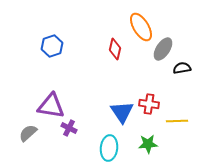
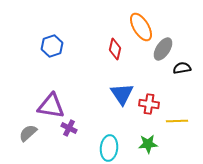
blue triangle: moved 18 px up
